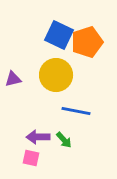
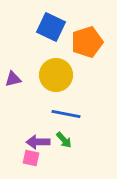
blue square: moved 8 px left, 8 px up
blue line: moved 10 px left, 3 px down
purple arrow: moved 5 px down
